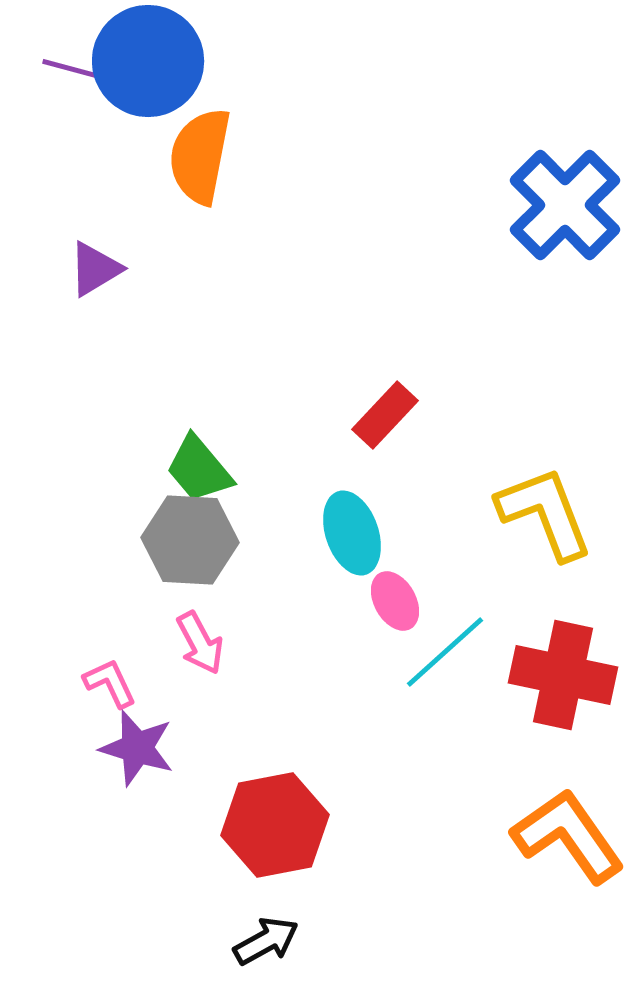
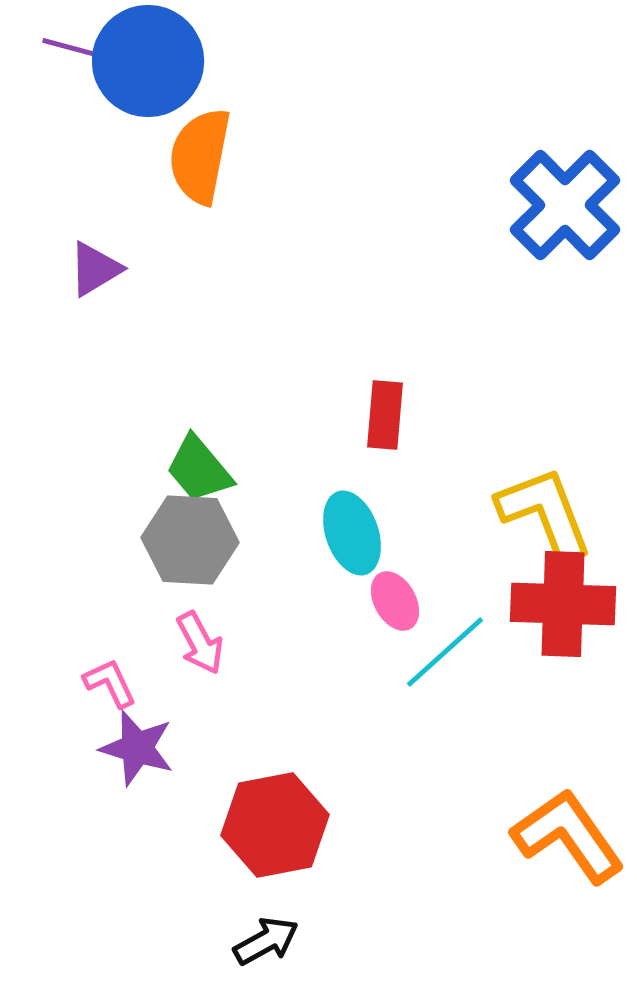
purple line: moved 21 px up
red rectangle: rotated 38 degrees counterclockwise
red cross: moved 71 px up; rotated 10 degrees counterclockwise
